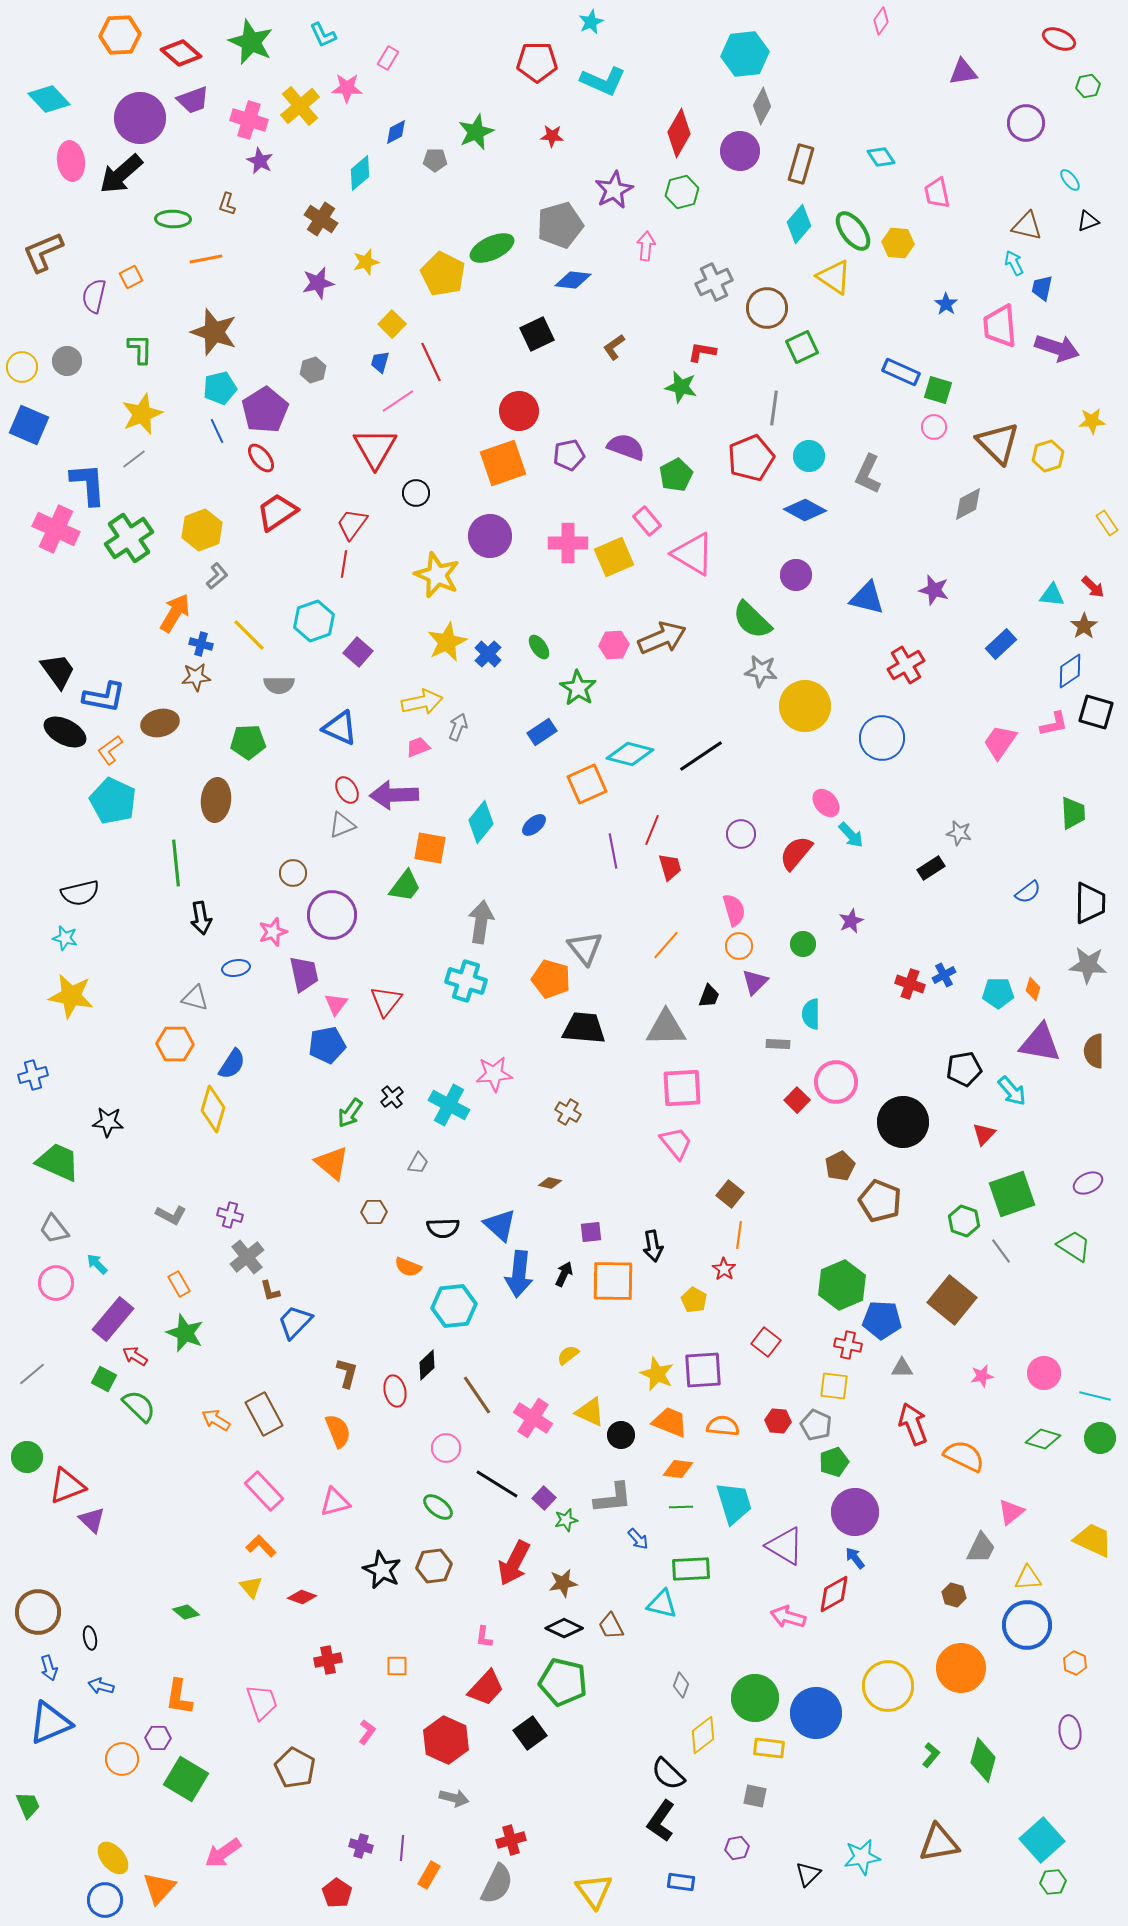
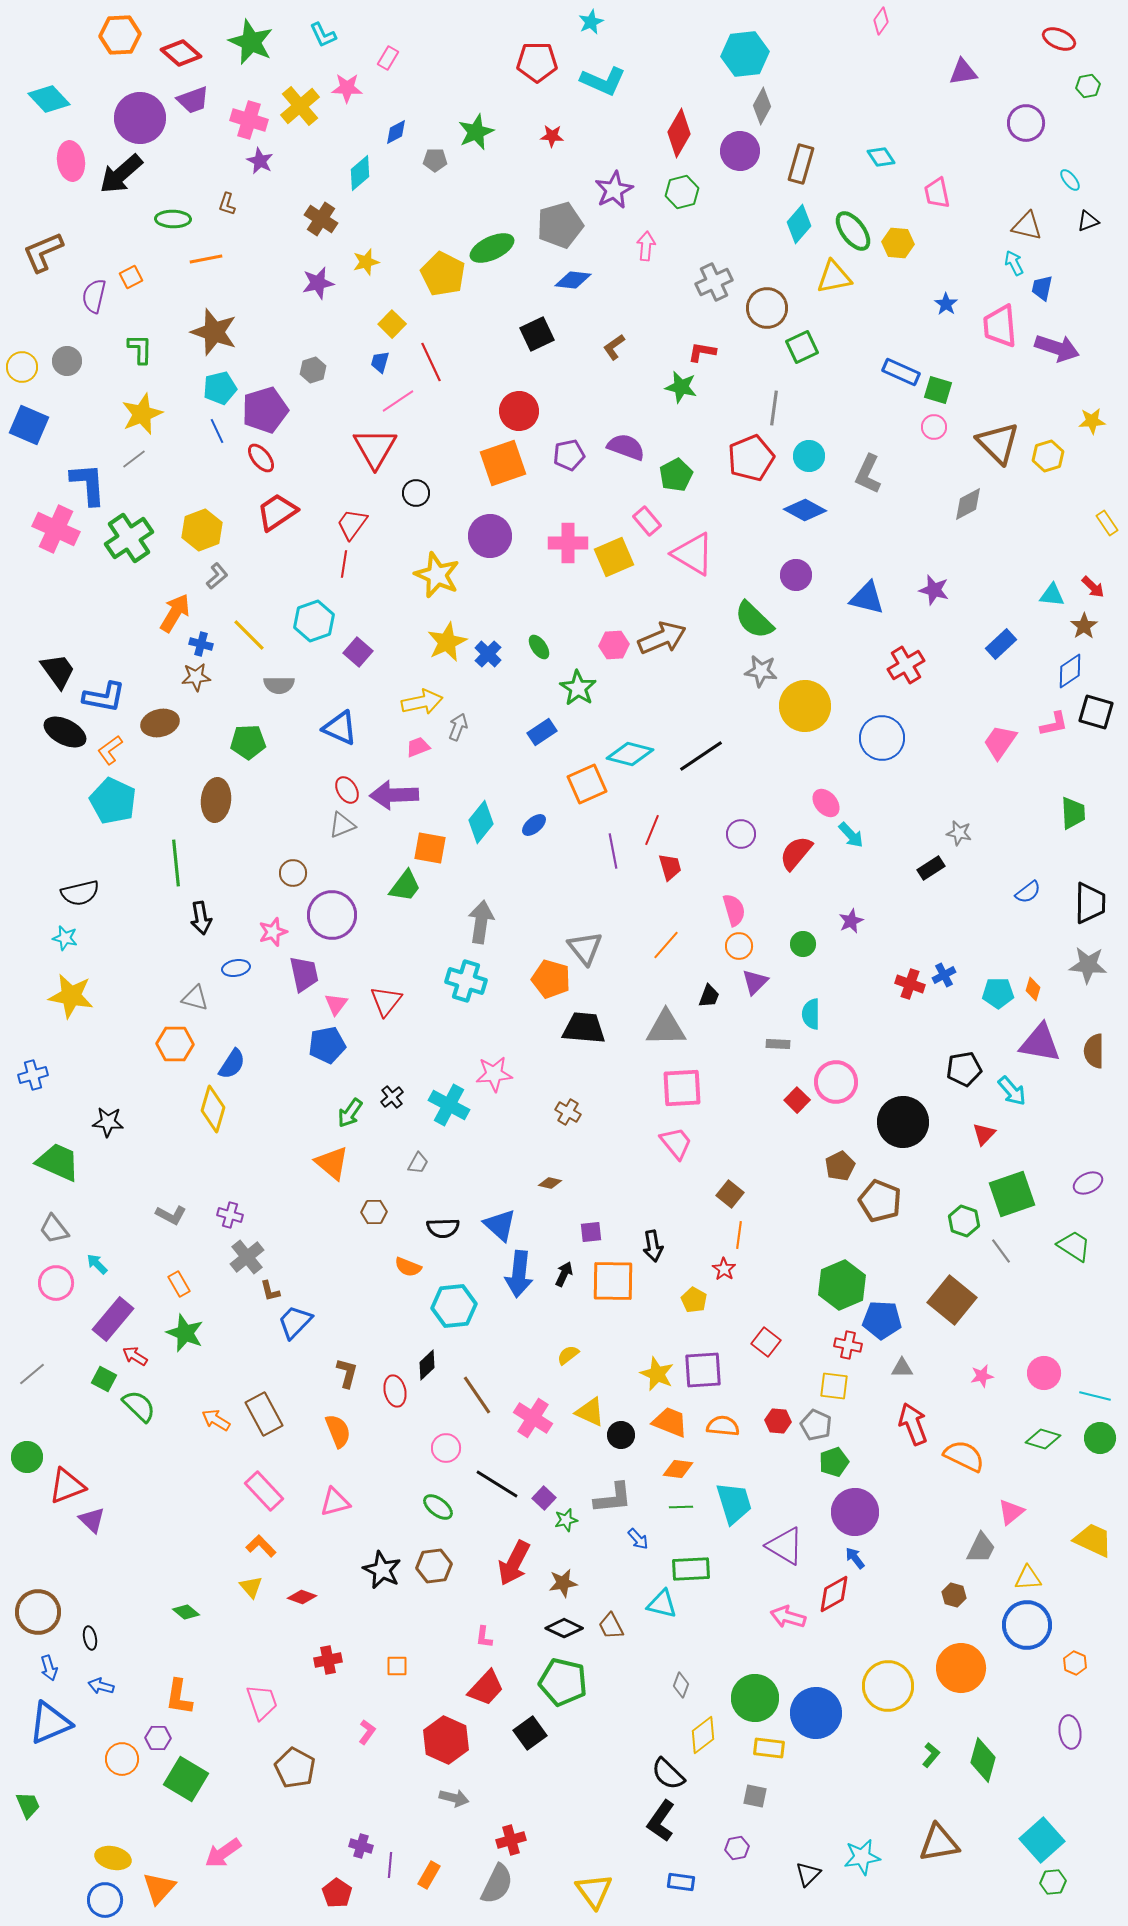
yellow triangle at (834, 277): rotated 45 degrees counterclockwise
purple pentagon at (265, 410): rotated 15 degrees clockwise
green semicircle at (752, 620): moved 2 px right
purple line at (402, 1848): moved 12 px left, 17 px down
yellow ellipse at (113, 1858): rotated 36 degrees counterclockwise
